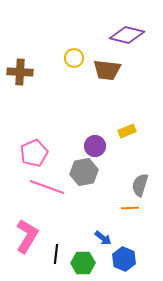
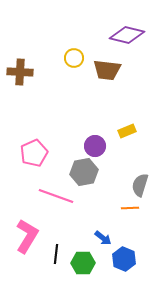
pink line: moved 9 px right, 9 px down
